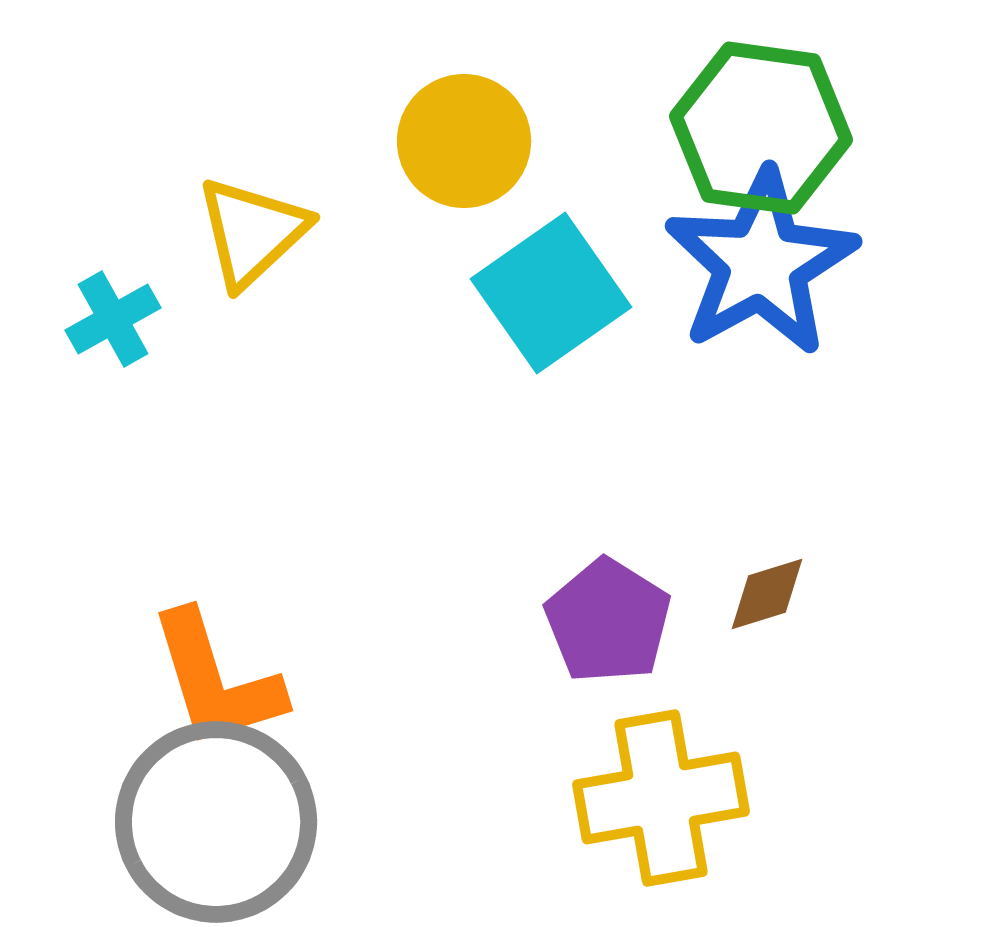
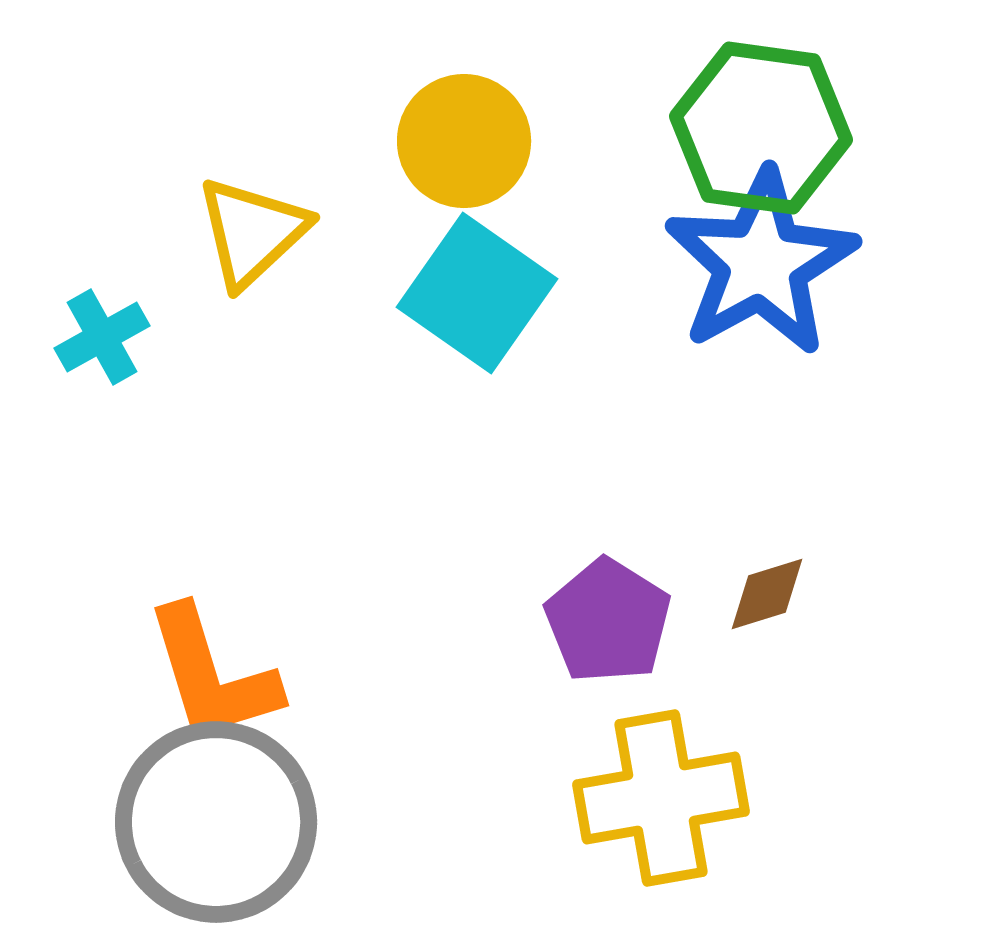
cyan square: moved 74 px left; rotated 20 degrees counterclockwise
cyan cross: moved 11 px left, 18 px down
orange L-shape: moved 4 px left, 5 px up
